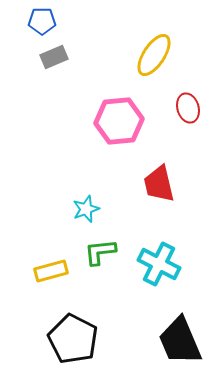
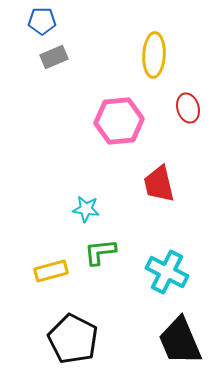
yellow ellipse: rotated 30 degrees counterclockwise
cyan star: rotated 28 degrees clockwise
cyan cross: moved 8 px right, 8 px down
